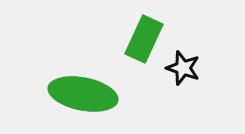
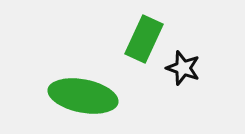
green ellipse: moved 2 px down
